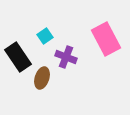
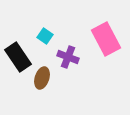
cyan square: rotated 21 degrees counterclockwise
purple cross: moved 2 px right
